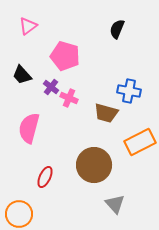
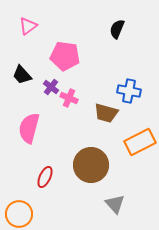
pink pentagon: rotated 8 degrees counterclockwise
brown circle: moved 3 px left
